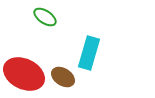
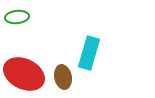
green ellipse: moved 28 px left; rotated 40 degrees counterclockwise
brown ellipse: rotated 45 degrees clockwise
